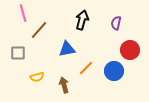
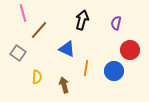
blue triangle: rotated 36 degrees clockwise
gray square: rotated 35 degrees clockwise
orange line: rotated 35 degrees counterclockwise
yellow semicircle: rotated 72 degrees counterclockwise
